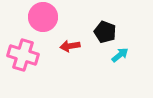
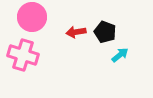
pink circle: moved 11 px left
red arrow: moved 6 px right, 14 px up
